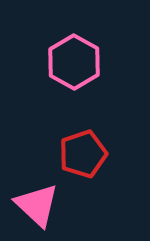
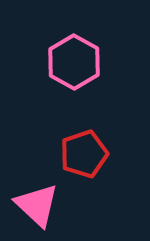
red pentagon: moved 1 px right
